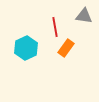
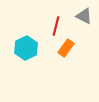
gray triangle: rotated 18 degrees clockwise
red line: moved 1 px right, 1 px up; rotated 24 degrees clockwise
